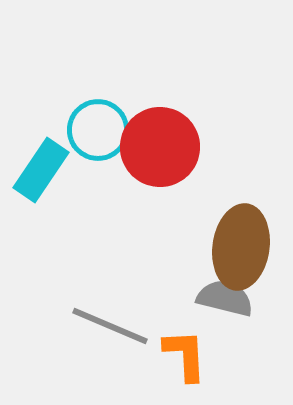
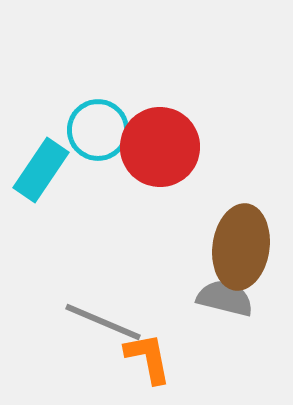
gray line: moved 7 px left, 4 px up
orange L-shape: moved 37 px left, 3 px down; rotated 8 degrees counterclockwise
